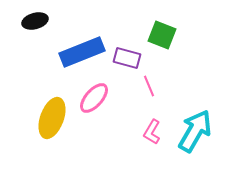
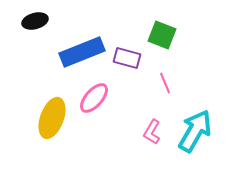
pink line: moved 16 px right, 3 px up
